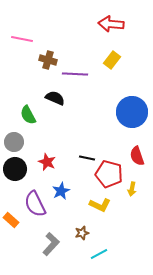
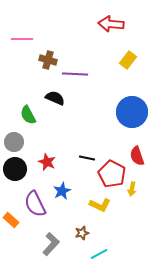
pink line: rotated 10 degrees counterclockwise
yellow rectangle: moved 16 px right
red pentagon: moved 3 px right; rotated 12 degrees clockwise
blue star: moved 1 px right
